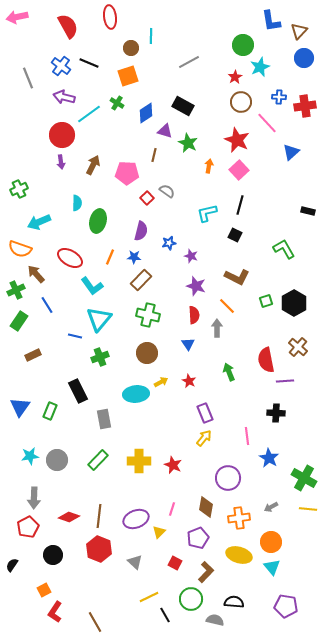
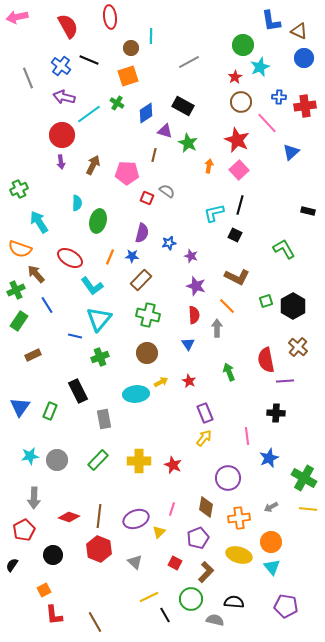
brown triangle at (299, 31): rotated 48 degrees counterclockwise
black line at (89, 63): moved 3 px up
red square at (147, 198): rotated 24 degrees counterclockwise
cyan L-shape at (207, 213): moved 7 px right
cyan arrow at (39, 222): rotated 80 degrees clockwise
purple semicircle at (141, 231): moved 1 px right, 2 px down
blue star at (134, 257): moved 2 px left, 1 px up
black hexagon at (294, 303): moved 1 px left, 3 px down
blue star at (269, 458): rotated 18 degrees clockwise
red pentagon at (28, 527): moved 4 px left, 3 px down
red L-shape at (55, 612): moved 1 px left, 3 px down; rotated 40 degrees counterclockwise
